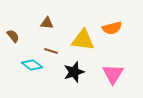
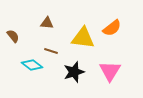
orange semicircle: rotated 24 degrees counterclockwise
yellow triangle: moved 2 px up
pink triangle: moved 3 px left, 3 px up
